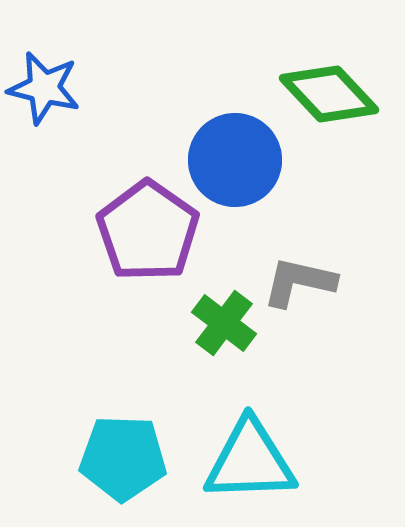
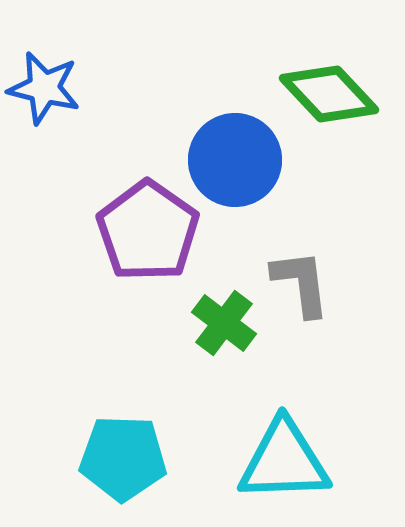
gray L-shape: moved 2 px right, 1 px down; rotated 70 degrees clockwise
cyan triangle: moved 34 px right
